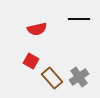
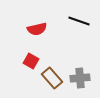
black line: moved 2 px down; rotated 20 degrees clockwise
gray cross: moved 1 px right, 1 px down; rotated 30 degrees clockwise
